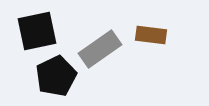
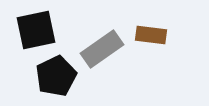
black square: moved 1 px left, 1 px up
gray rectangle: moved 2 px right
